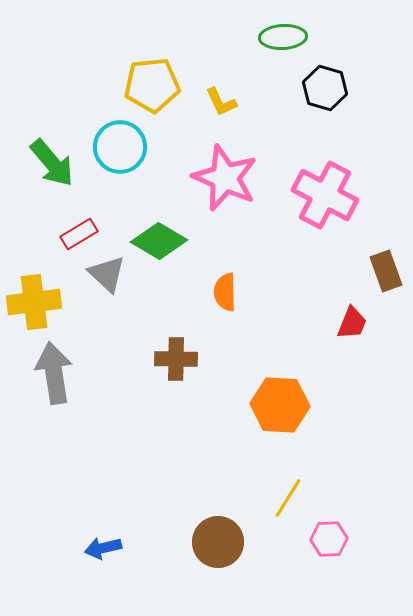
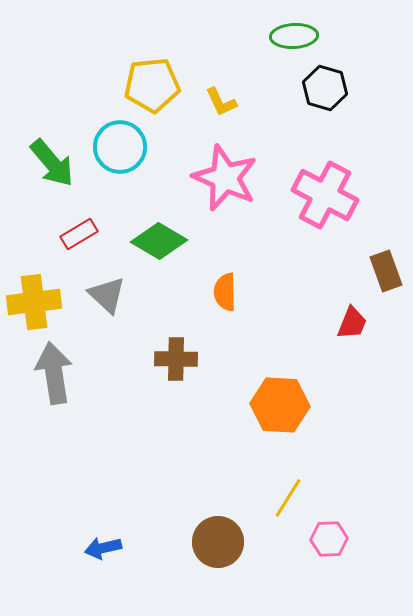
green ellipse: moved 11 px right, 1 px up
gray triangle: moved 21 px down
